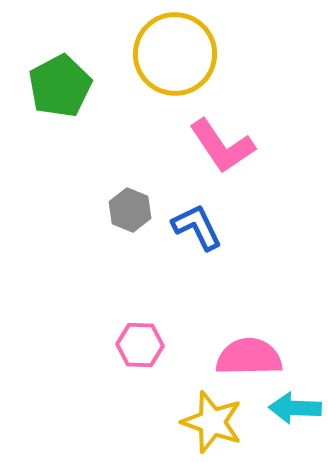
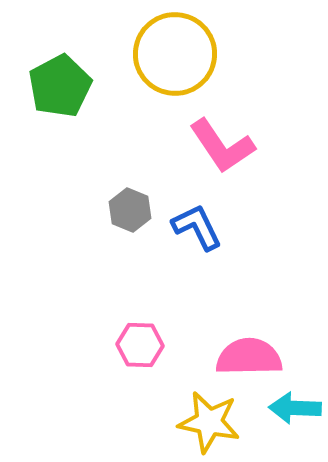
yellow star: moved 3 px left; rotated 8 degrees counterclockwise
